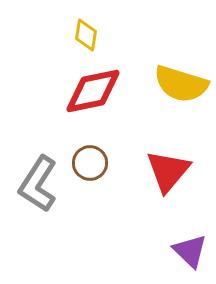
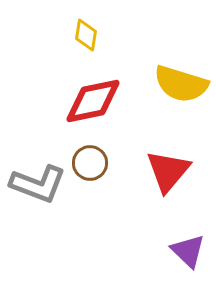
red diamond: moved 10 px down
gray L-shape: rotated 102 degrees counterclockwise
purple triangle: moved 2 px left
